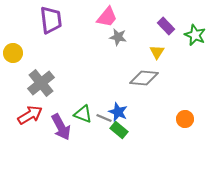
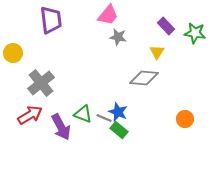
pink trapezoid: moved 1 px right, 2 px up
green star: moved 2 px up; rotated 15 degrees counterclockwise
